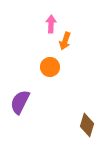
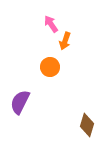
pink arrow: rotated 36 degrees counterclockwise
